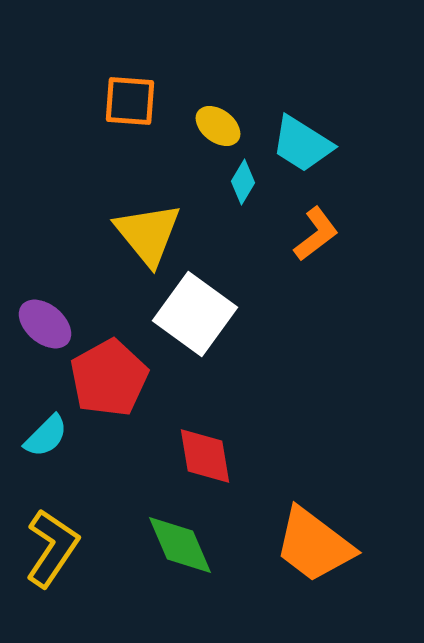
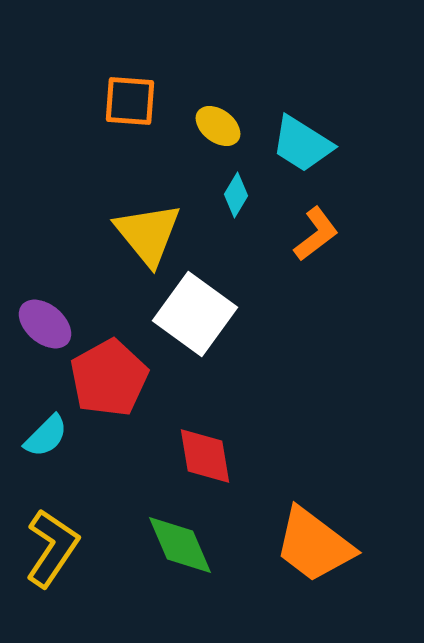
cyan diamond: moved 7 px left, 13 px down
